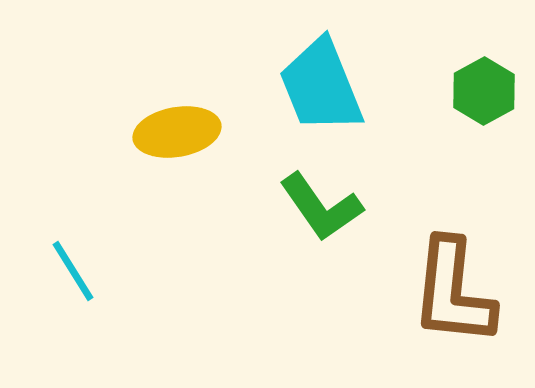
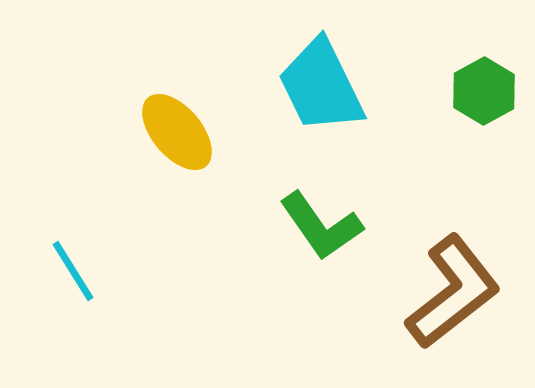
cyan trapezoid: rotated 4 degrees counterclockwise
yellow ellipse: rotated 60 degrees clockwise
green L-shape: moved 19 px down
brown L-shape: rotated 134 degrees counterclockwise
